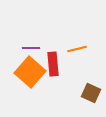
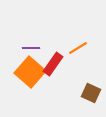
orange line: moved 1 px right, 1 px up; rotated 18 degrees counterclockwise
red rectangle: rotated 40 degrees clockwise
